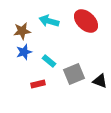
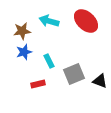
cyan rectangle: rotated 24 degrees clockwise
